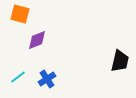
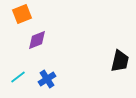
orange square: moved 2 px right; rotated 36 degrees counterclockwise
